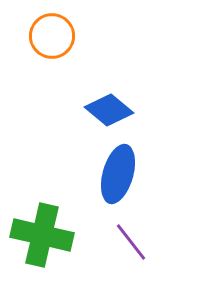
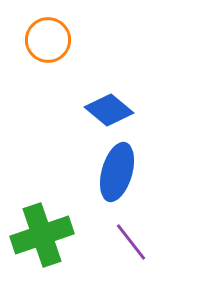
orange circle: moved 4 px left, 4 px down
blue ellipse: moved 1 px left, 2 px up
green cross: rotated 32 degrees counterclockwise
